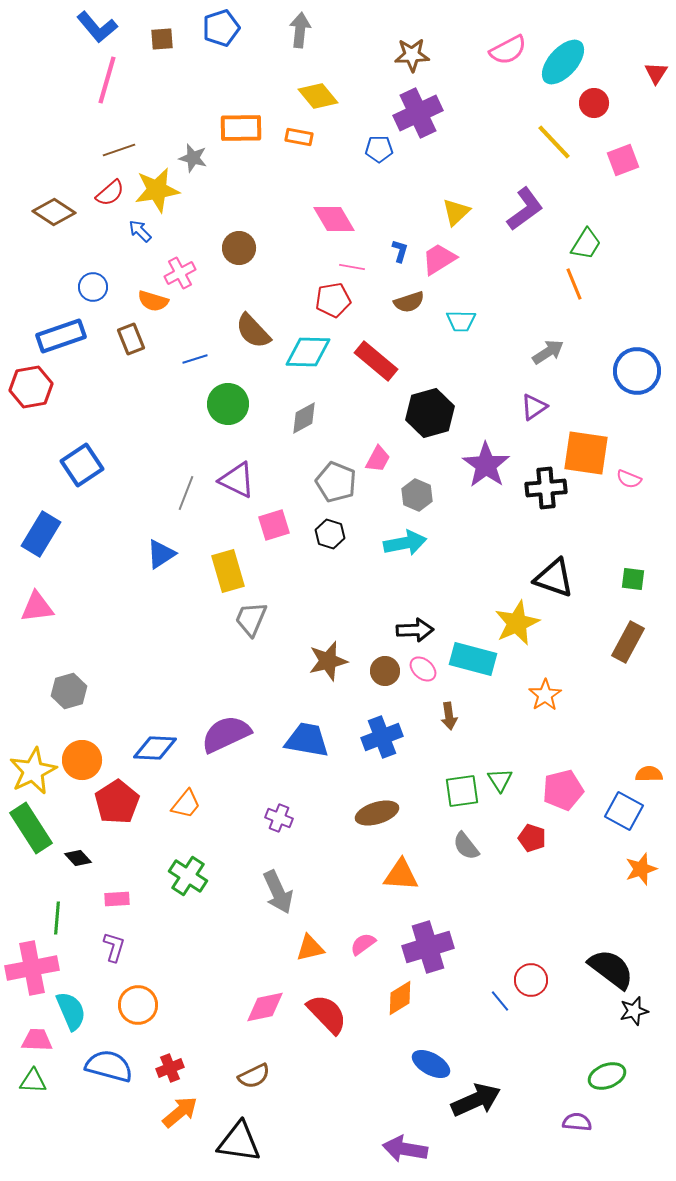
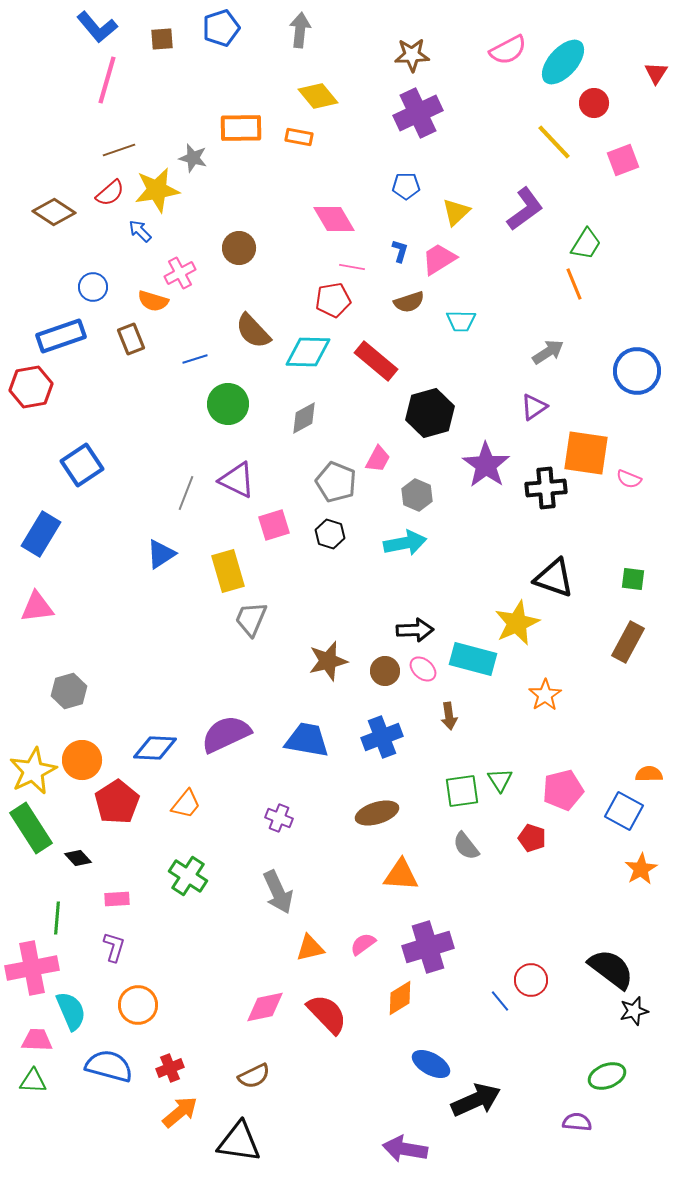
blue pentagon at (379, 149): moved 27 px right, 37 px down
orange star at (641, 869): rotated 12 degrees counterclockwise
